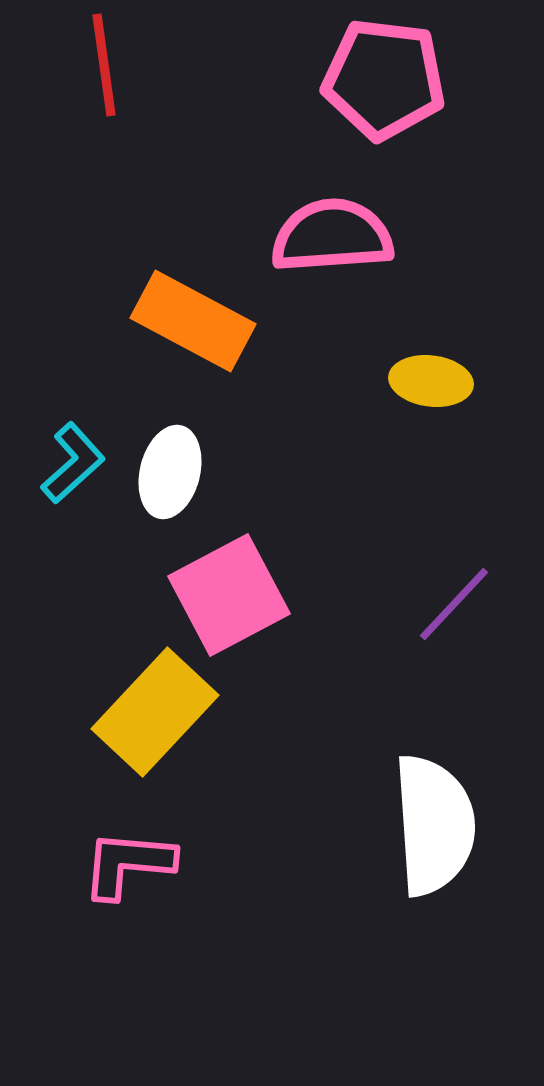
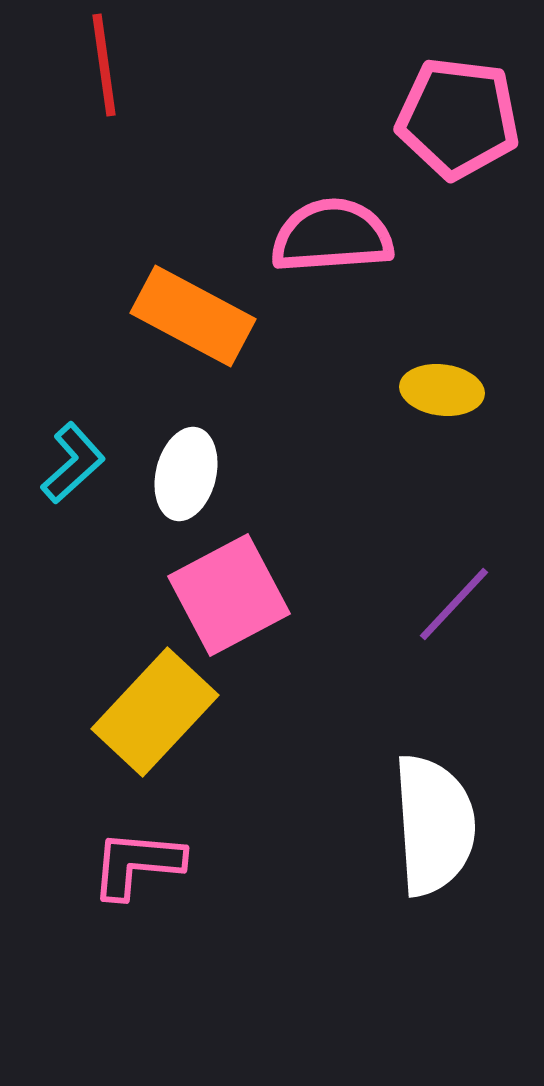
pink pentagon: moved 74 px right, 39 px down
orange rectangle: moved 5 px up
yellow ellipse: moved 11 px right, 9 px down
white ellipse: moved 16 px right, 2 px down
pink L-shape: moved 9 px right
